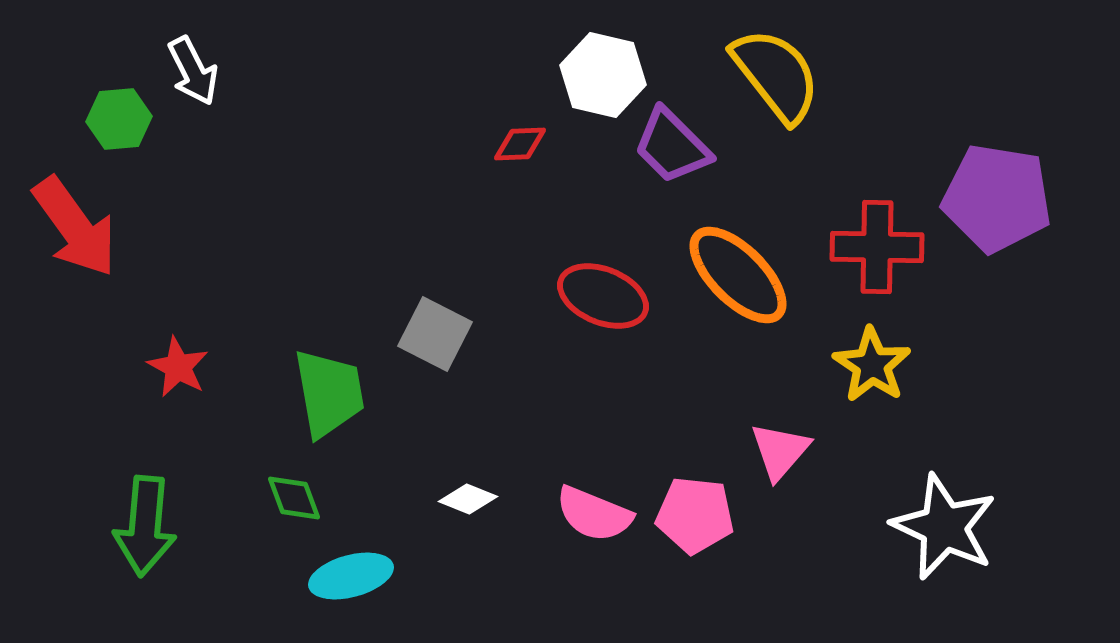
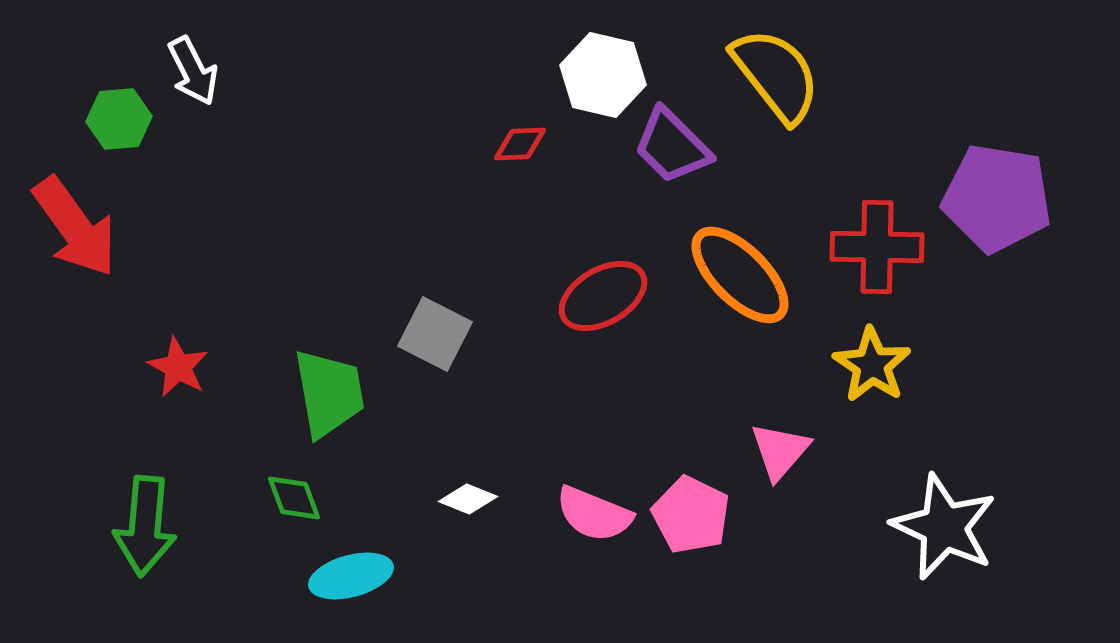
orange ellipse: moved 2 px right
red ellipse: rotated 52 degrees counterclockwise
pink pentagon: moved 4 px left; rotated 20 degrees clockwise
